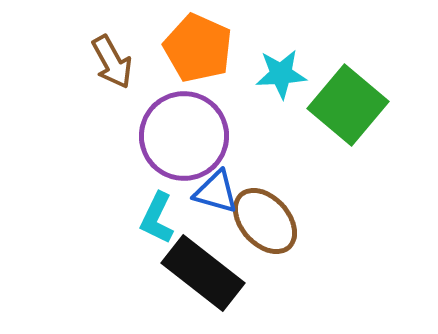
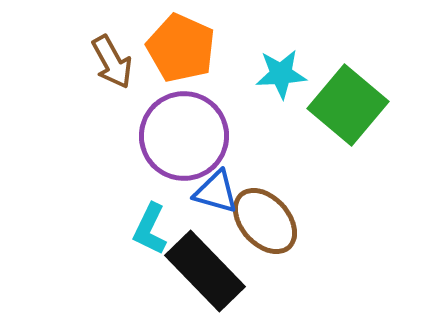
orange pentagon: moved 17 px left
cyan L-shape: moved 7 px left, 11 px down
black rectangle: moved 2 px right, 2 px up; rotated 8 degrees clockwise
